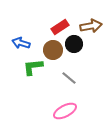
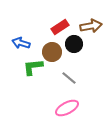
brown circle: moved 1 px left, 2 px down
pink ellipse: moved 2 px right, 3 px up
